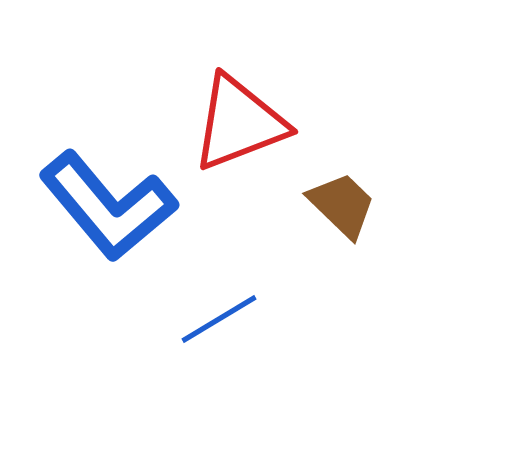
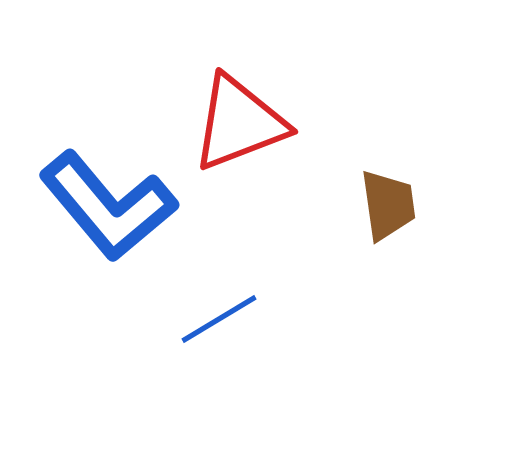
brown trapezoid: moved 46 px right; rotated 38 degrees clockwise
